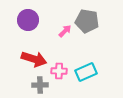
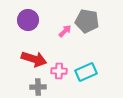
gray cross: moved 2 px left, 2 px down
